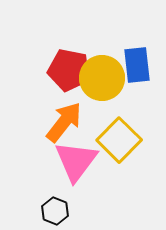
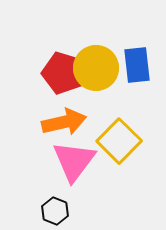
red pentagon: moved 6 px left, 3 px down; rotated 6 degrees clockwise
yellow circle: moved 6 px left, 10 px up
orange arrow: rotated 39 degrees clockwise
yellow square: moved 1 px down
pink triangle: moved 2 px left
